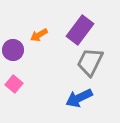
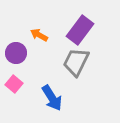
orange arrow: rotated 60 degrees clockwise
purple circle: moved 3 px right, 3 px down
gray trapezoid: moved 14 px left
blue arrow: moved 27 px left; rotated 96 degrees counterclockwise
